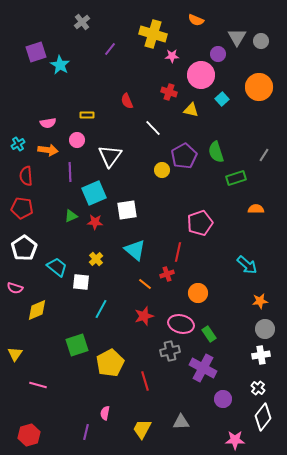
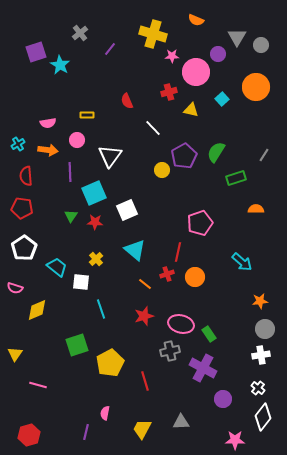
gray cross at (82, 22): moved 2 px left, 11 px down
gray circle at (261, 41): moved 4 px down
pink circle at (201, 75): moved 5 px left, 3 px up
orange circle at (259, 87): moved 3 px left
red cross at (169, 92): rotated 35 degrees counterclockwise
green semicircle at (216, 152): rotated 50 degrees clockwise
white square at (127, 210): rotated 15 degrees counterclockwise
green triangle at (71, 216): rotated 32 degrees counterclockwise
cyan arrow at (247, 265): moved 5 px left, 3 px up
orange circle at (198, 293): moved 3 px left, 16 px up
cyan line at (101, 309): rotated 48 degrees counterclockwise
